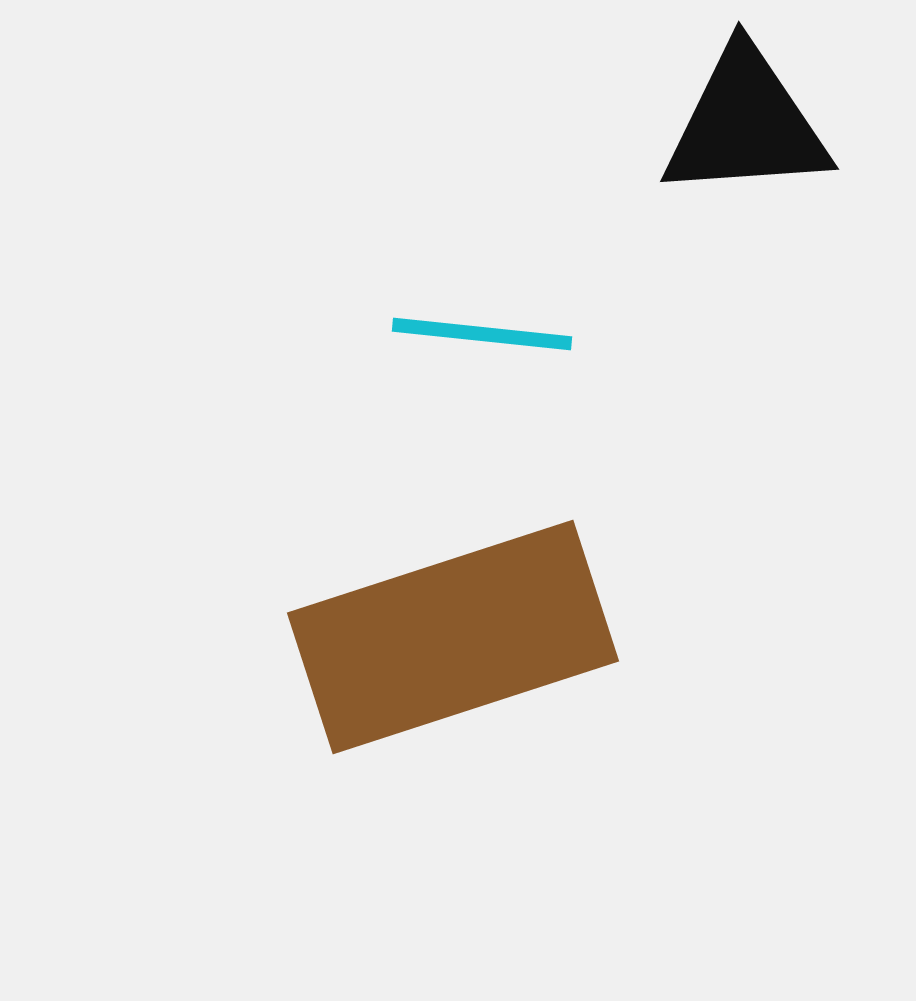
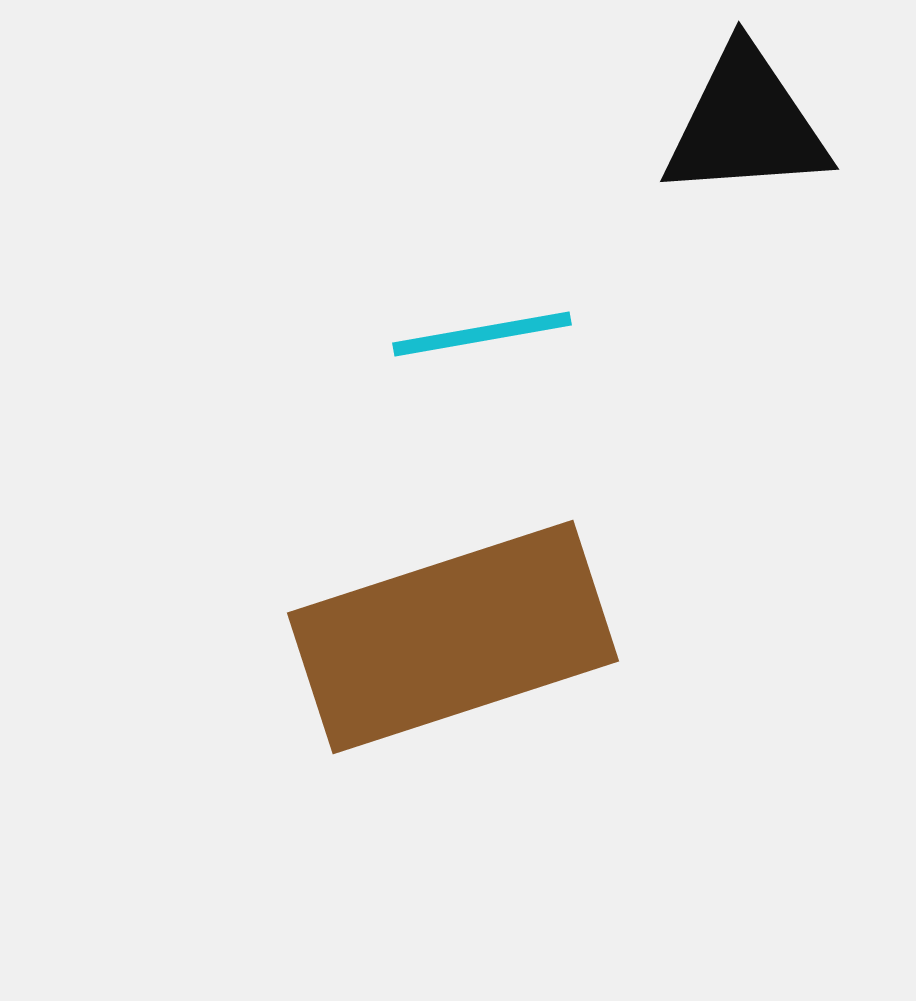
cyan line: rotated 16 degrees counterclockwise
